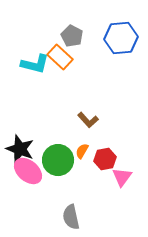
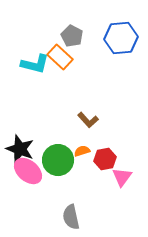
orange semicircle: rotated 42 degrees clockwise
